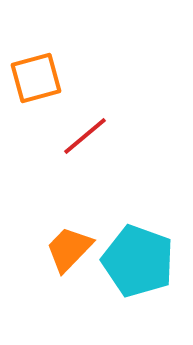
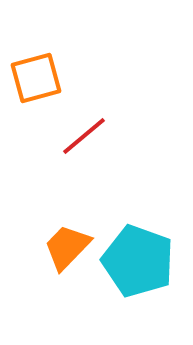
red line: moved 1 px left
orange trapezoid: moved 2 px left, 2 px up
